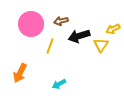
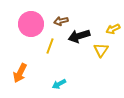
yellow triangle: moved 5 px down
